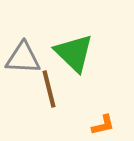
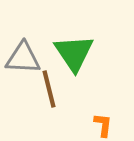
green triangle: rotated 12 degrees clockwise
orange L-shape: rotated 70 degrees counterclockwise
